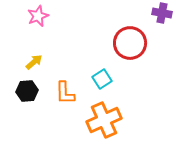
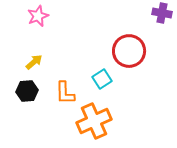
red circle: moved 1 px left, 8 px down
orange cross: moved 10 px left, 1 px down
